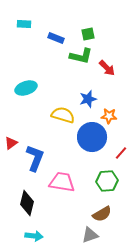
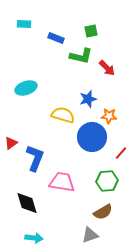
green square: moved 3 px right, 3 px up
black diamond: rotated 30 degrees counterclockwise
brown semicircle: moved 1 px right, 2 px up
cyan arrow: moved 2 px down
